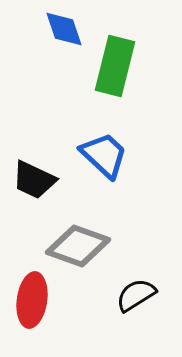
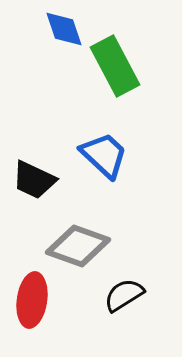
green rectangle: rotated 42 degrees counterclockwise
black semicircle: moved 12 px left
